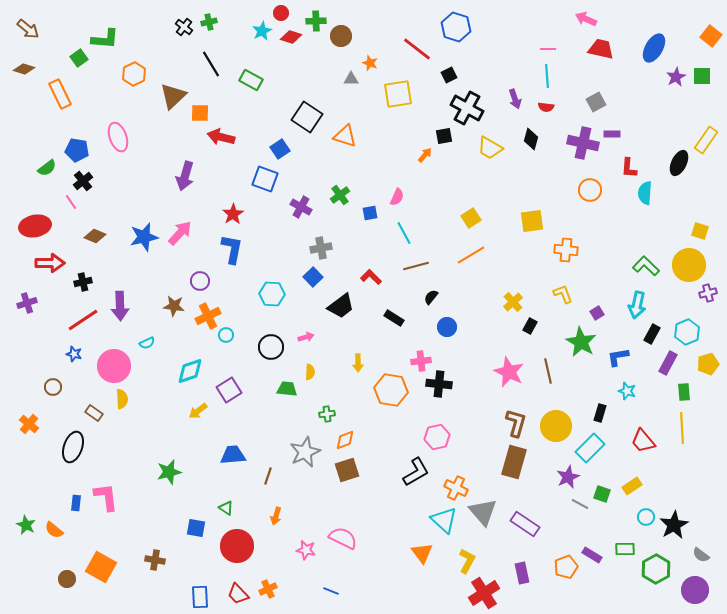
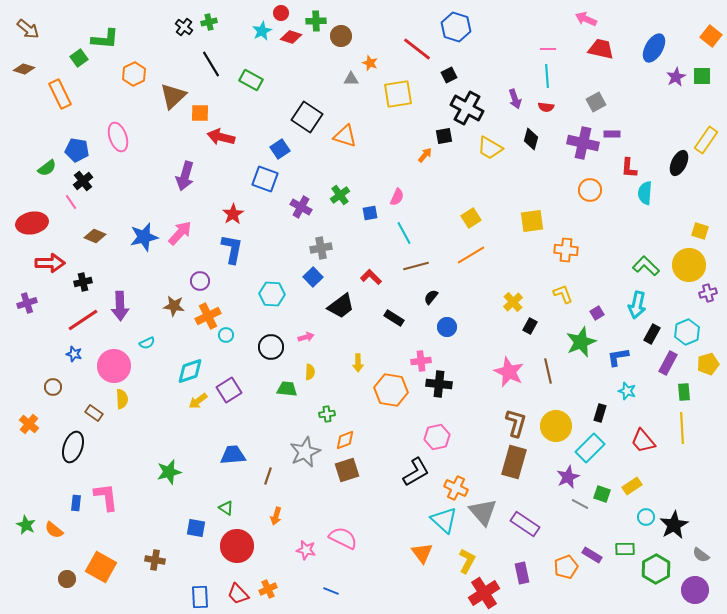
red ellipse at (35, 226): moved 3 px left, 3 px up
green star at (581, 342): rotated 20 degrees clockwise
yellow arrow at (198, 411): moved 10 px up
